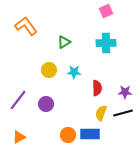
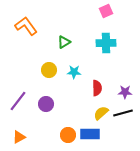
purple line: moved 1 px down
yellow semicircle: rotated 28 degrees clockwise
